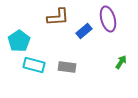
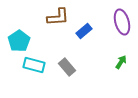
purple ellipse: moved 14 px right, 3 px down
gray rectangle: rotated 42 degrees clockwise
